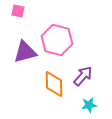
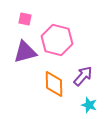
pink square: moved 7 px right, 8 px down
cyan star: rotated 28 degrees clockwise
